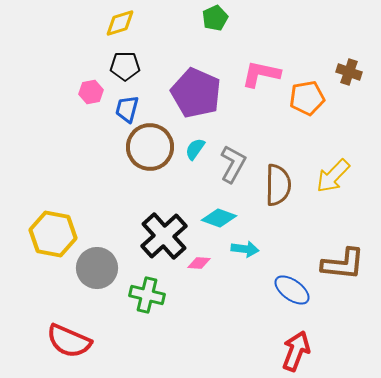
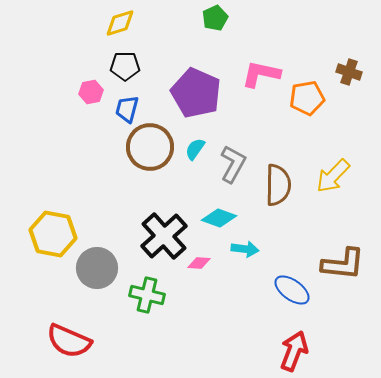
red arrow: moved 2 px left
